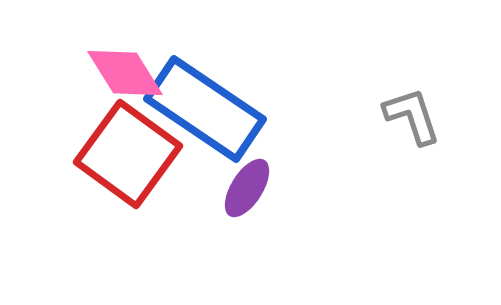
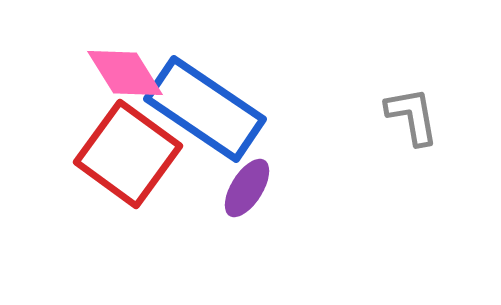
gray L-shape: rotated 8 degrees clockwise
